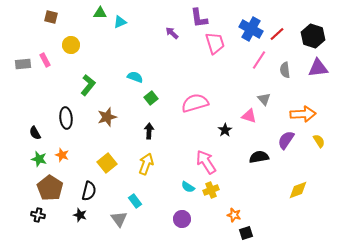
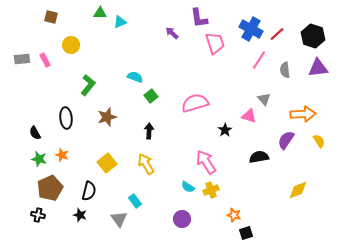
gray rectangle at (23, 64): moved 1 px left, 5 px up
green square at (151, 98): moved 2 px up
yellow arrow at (146, 164): rotated 50 degrees counterclockwise
brown pentagon at (50, 188): rotated 15 degrees clockwise
